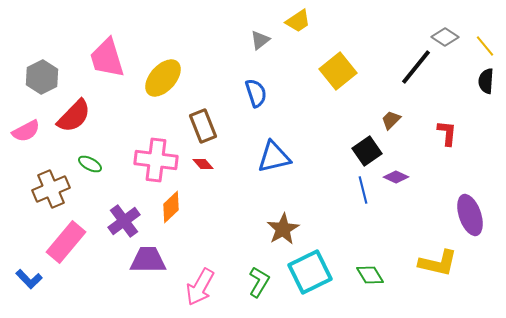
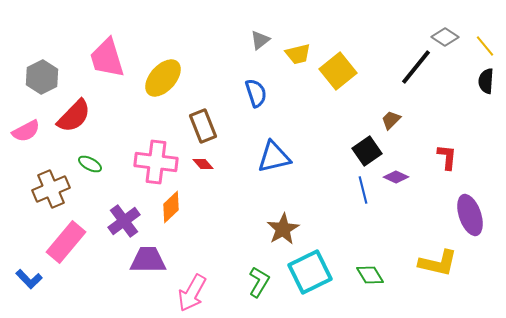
yellow trapezoid: moved 33 px down; rotated 20 degrees clockwise
red L-shape: moved 24 px down
pink cross: moved 2 px down
pink arrow: moved 8 px left, 6 px down
